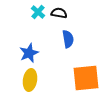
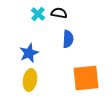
cyan cross: moved 2 px down
blue semicircle: rotated 12 degrees clockwise
